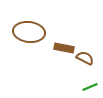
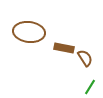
brown semicircle: rotated 30 degrees clockwise
green line: rotated 35 degrees counterclockwise
